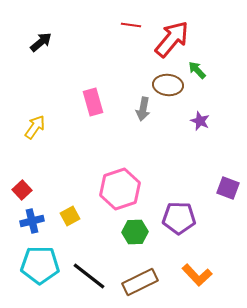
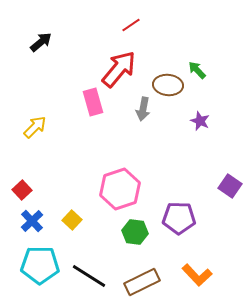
red line: rotated 42 degrees counterclockwise
red arrow: moved 53 px left, 30 px down
yellow arrow: rotated 10 degrees clockwise
purple square: moved 2 px right, 2 px up; rotated 15 degrees clockwise
yellow square: moved 2 px right, 4 px down; rotated 18 degrees counterclockwise
blue cross: rotated 30 degrees counterclockwise
green hexagon: rotated 10 degrees clockwise
black line: rotated 6 degrees counterclockwise
brown rectangle: moved 2 px right
